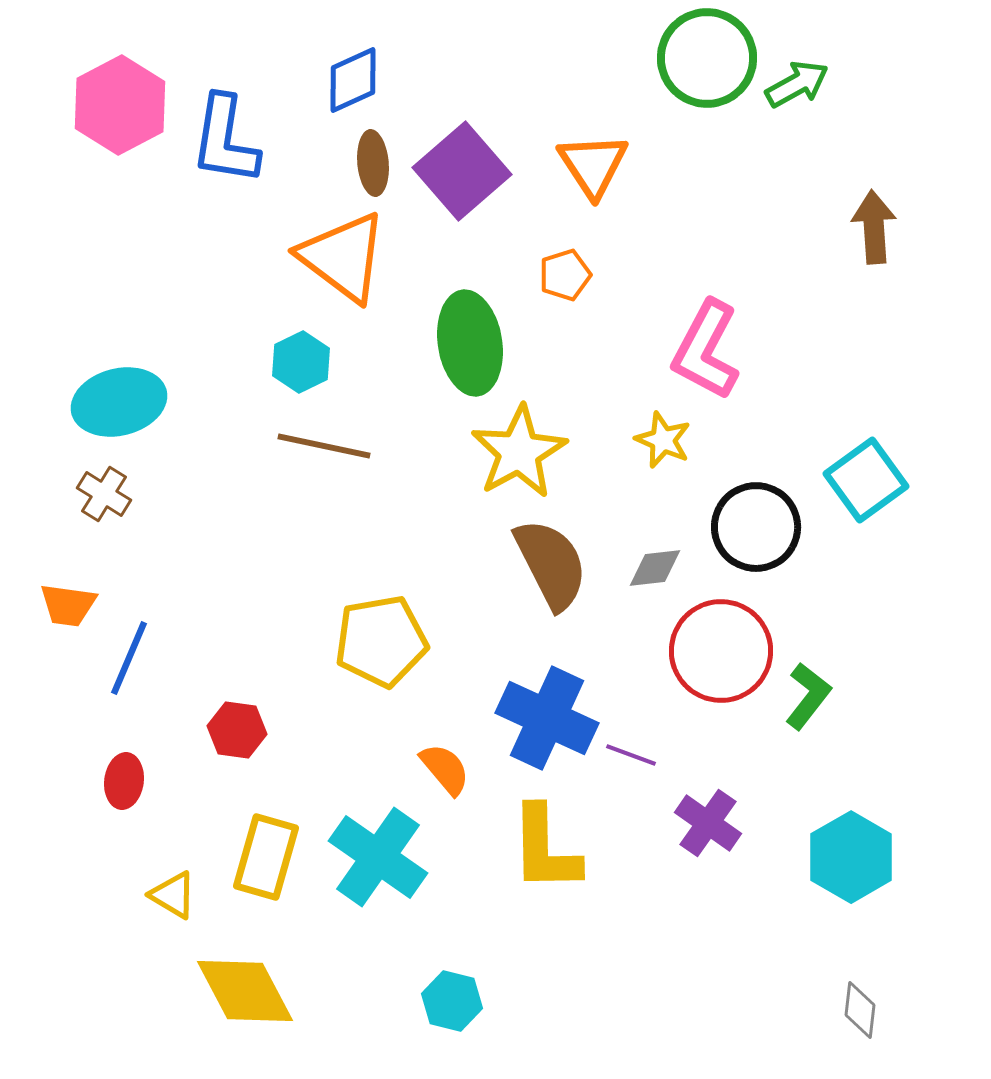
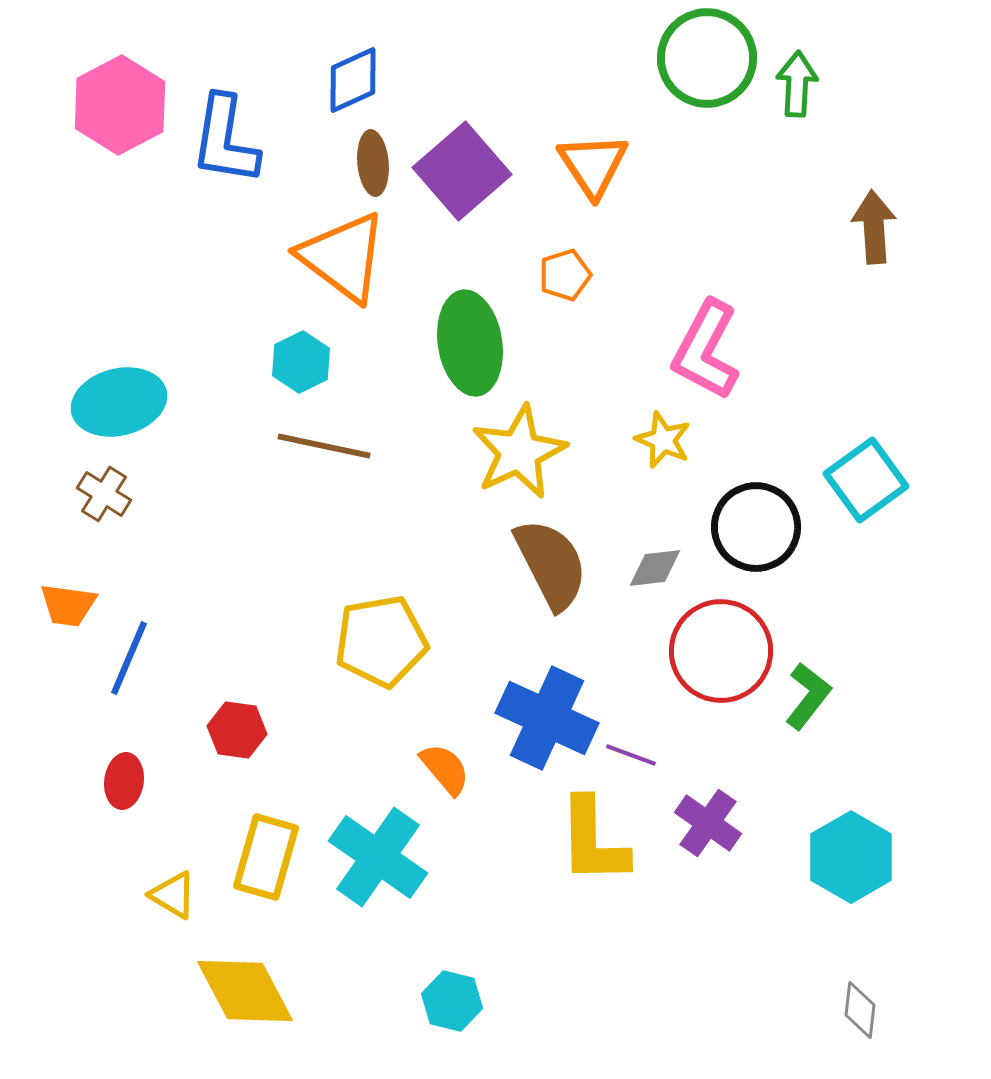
green arrow at (797, 84): rotated 58 degrees counterclockwise
yellow star at (519, 452): rotated 4 degrees clockwise
yellow L-shape at (545, 849): moved 48 px right, 8 px up
